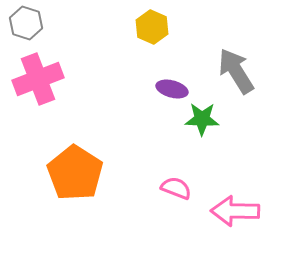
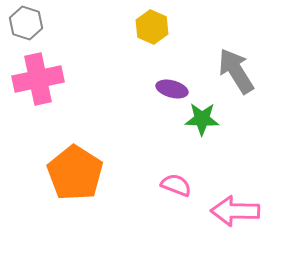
pink cross: rotated 9 degrees clockwise
pink semicircle: moved 3 px up
